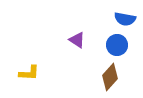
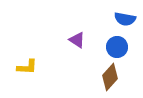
blue circle: moved 2 px down
yellow L-shape: moved 2 px left, 6 px up
